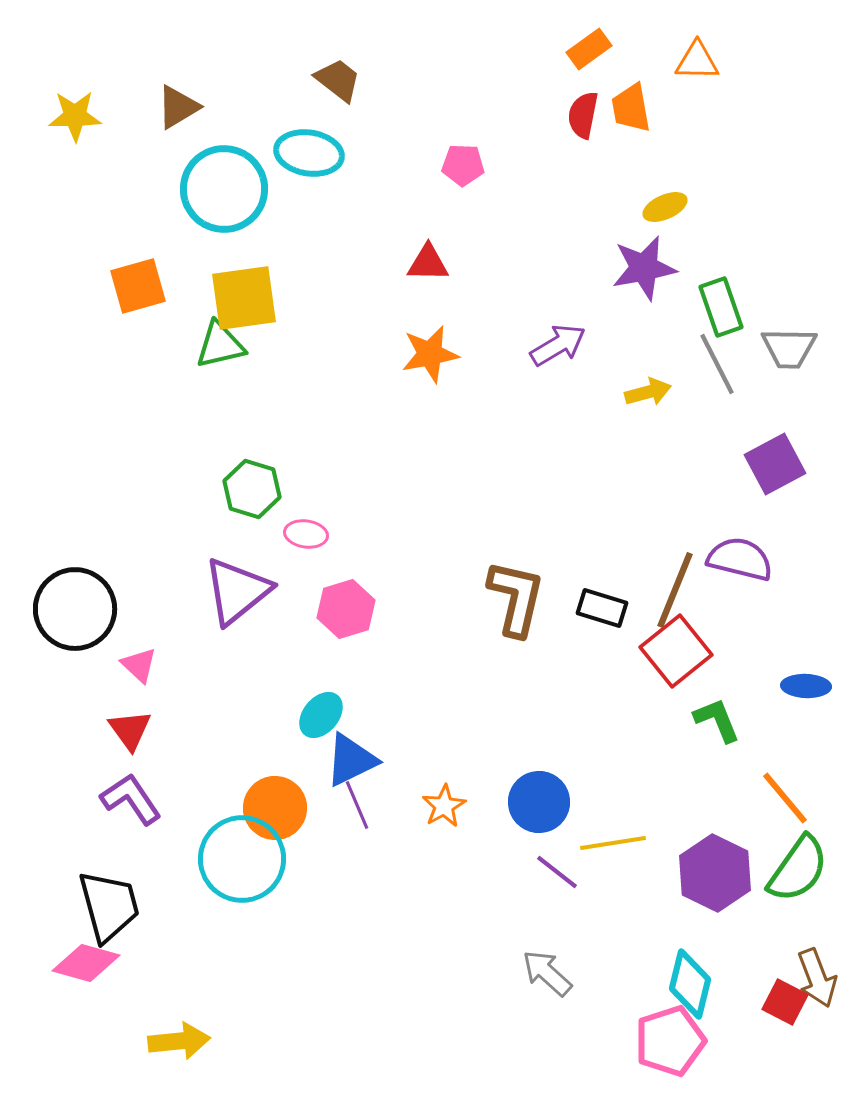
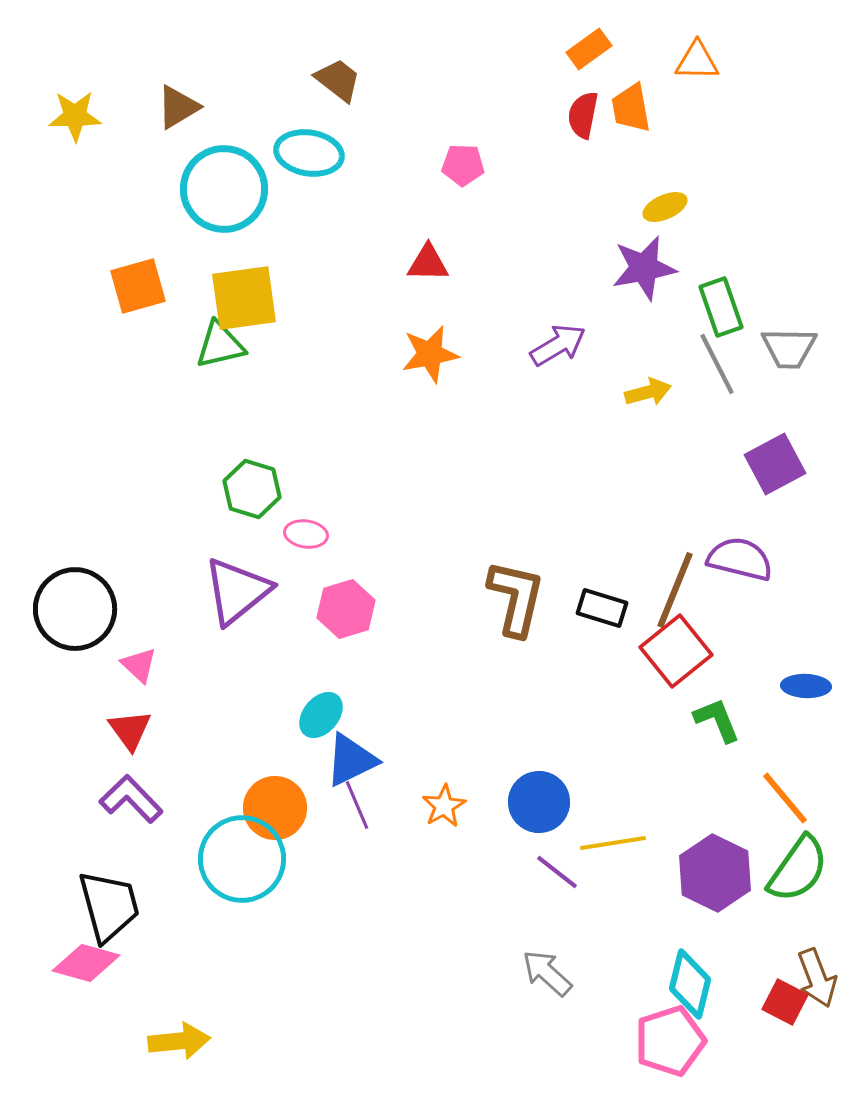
purple L-shape at (131, 799): rotated 10 degrees counterclockwise
